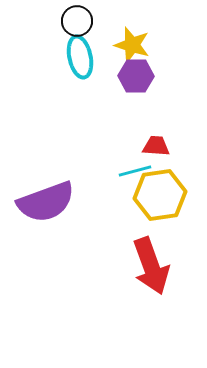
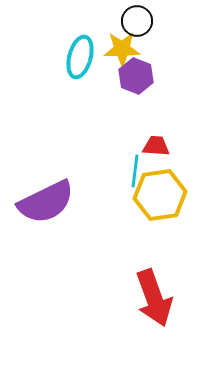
black circle: moved 60 px right
yellow star: moved 10 px left, 4 px down; rotated 18 degrees counterclockwise
cyan ellipse: rotated 27 degrees clockwise
purple hexagon: rotated 20 degrees clockwise
cyan line: rotated 68 degrees counterclockwise
purple semicircle: rotated 6 degrees counterclockwise
red arrow: moved 3 px right, 32 px down
